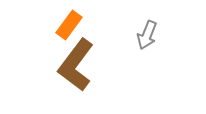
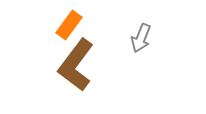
gray arrow: moved 6 px left, 3 px down
